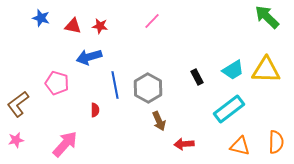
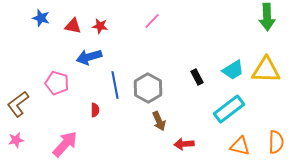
green arrow: rotated 136 degrees counterclockwise
